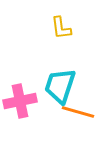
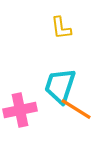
pink cross: moved 9 px down
orange line: moved 2 px left, 3 px up; rotated 16 degrees clockwise
